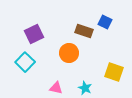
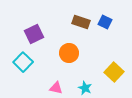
brown rectangle: moved 3 px left, 9 px up
cyan square: moved 2 px left
yellow square: rotated 24 degrees clockwise
